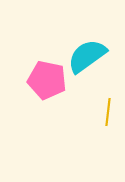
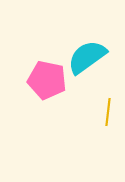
cyan semicircle: moved 1 px down
